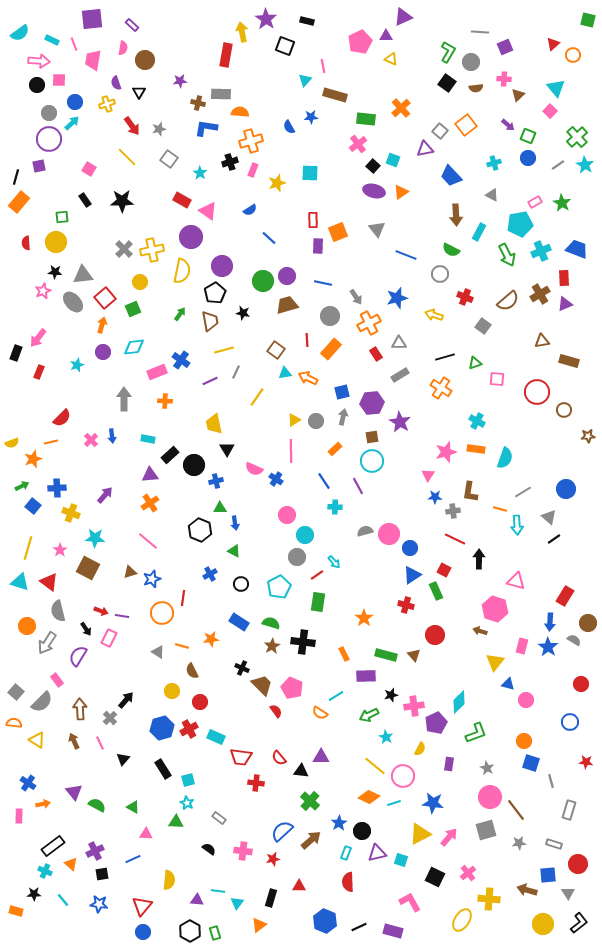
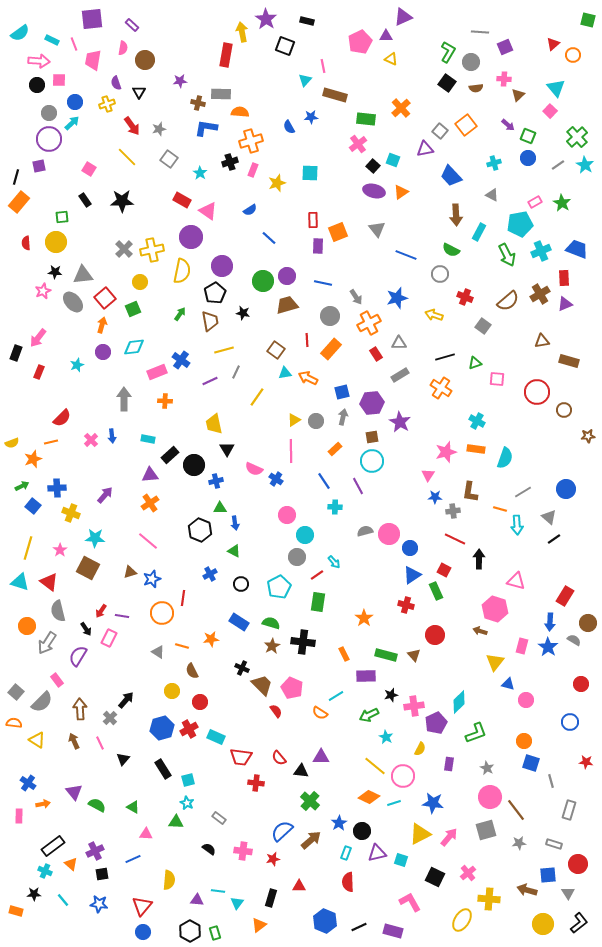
red arrow at (101, 611): rotated 104 degrees clockwise
